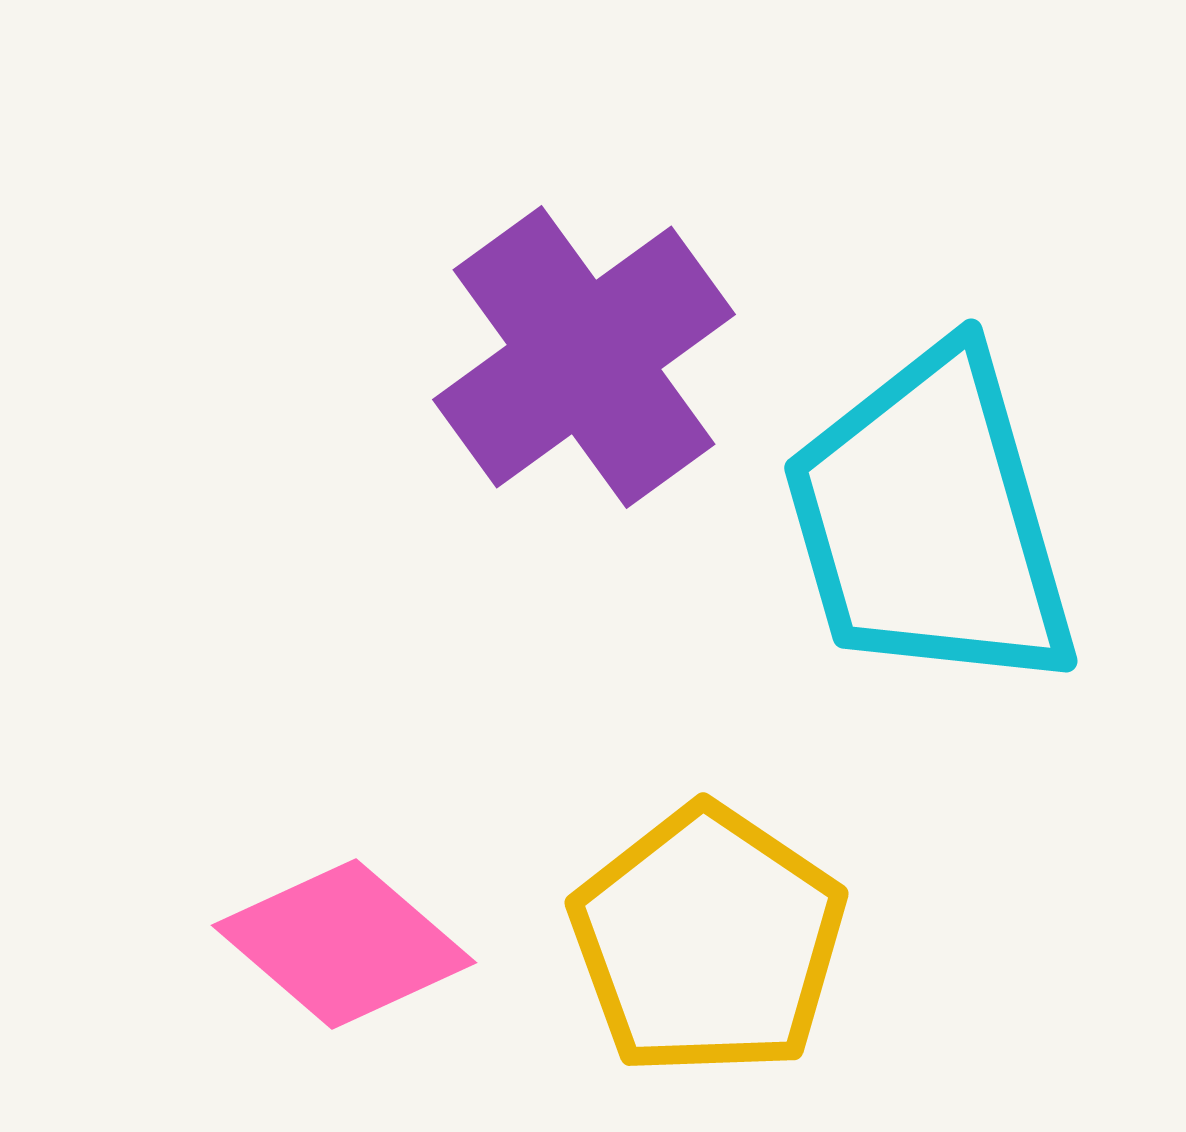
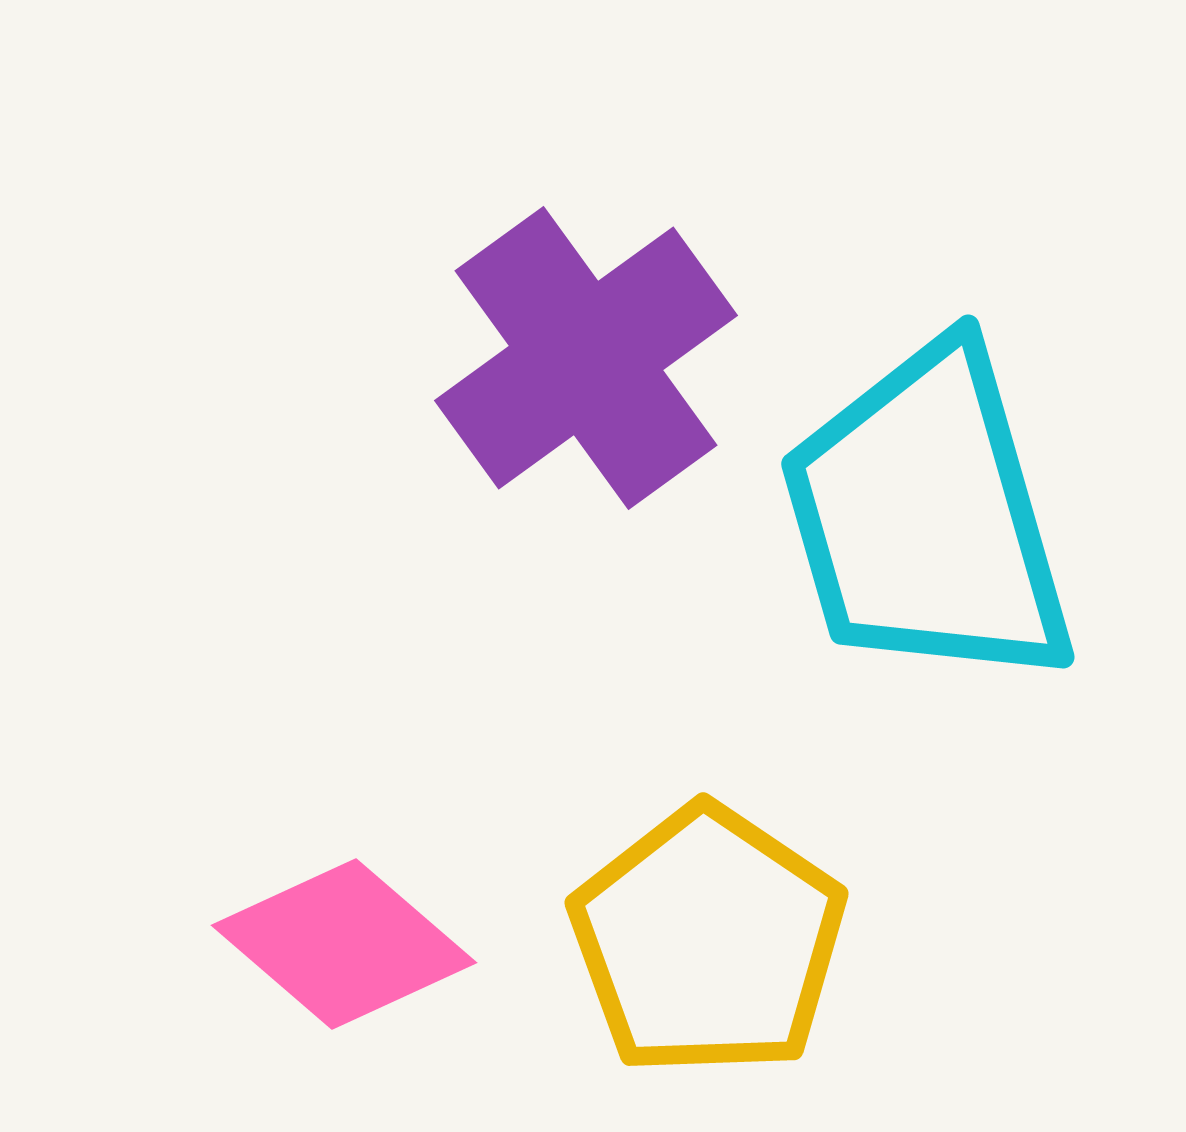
purple cross: moved 2 px right, 1 px down
cyan trapezoid: moved 3 px left, 4 px up
